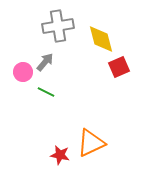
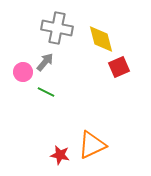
gray cross: moved 1 px left, 2 px down; rotated 20 degrees clockwise
orange triangle: moved 1 px right, 2 px down
